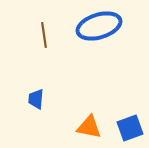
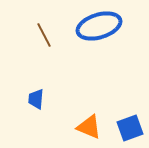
brown line: rotated 20 degrees counterclockwise
orange triangle: rotated 12 degrees clockwise
